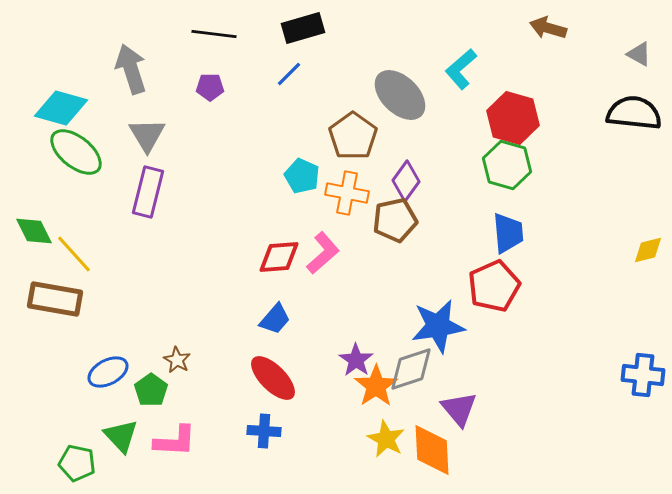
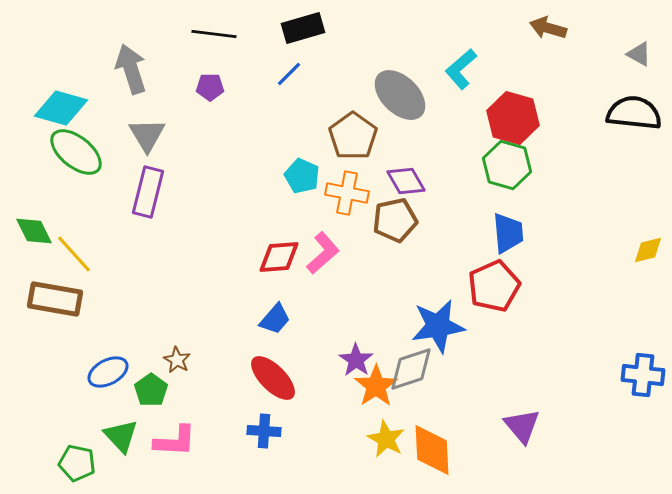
purple diamond at (406, 181): rotated 66 degrees counterclockwise
purple triangle at (459, 409): moved 63 px right, 17 px down
